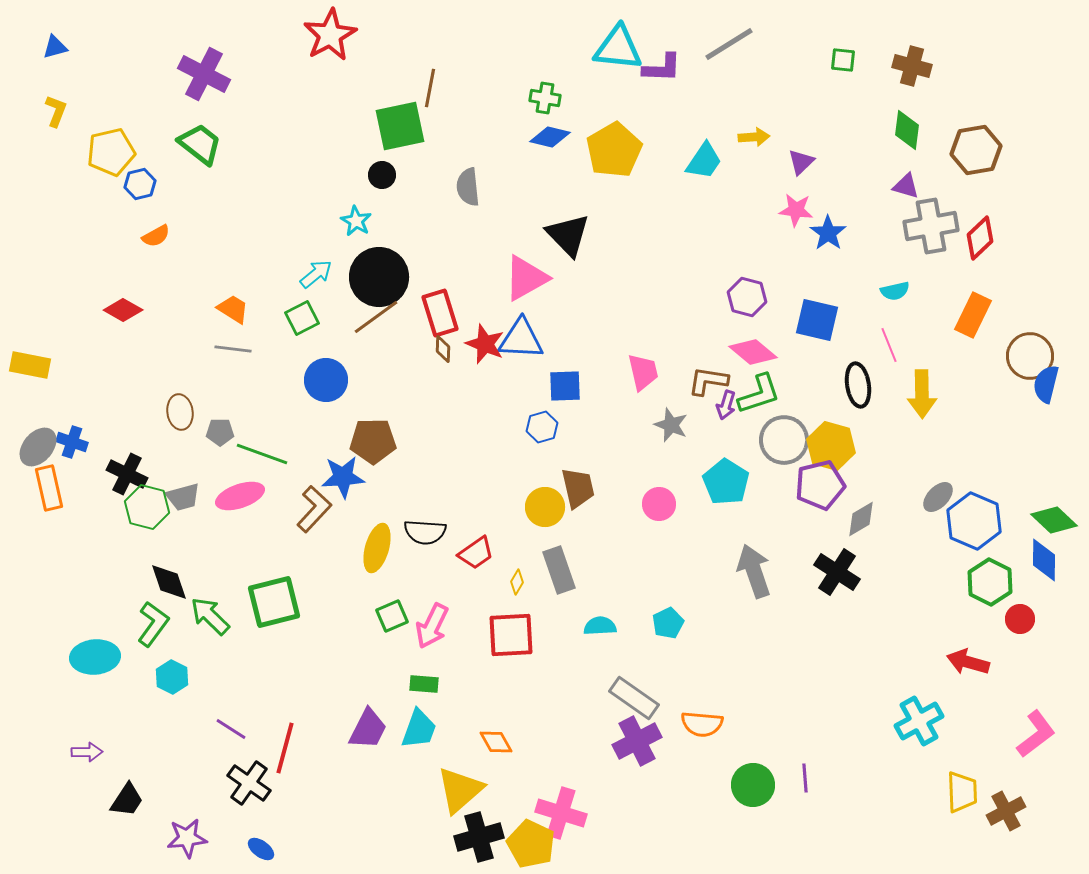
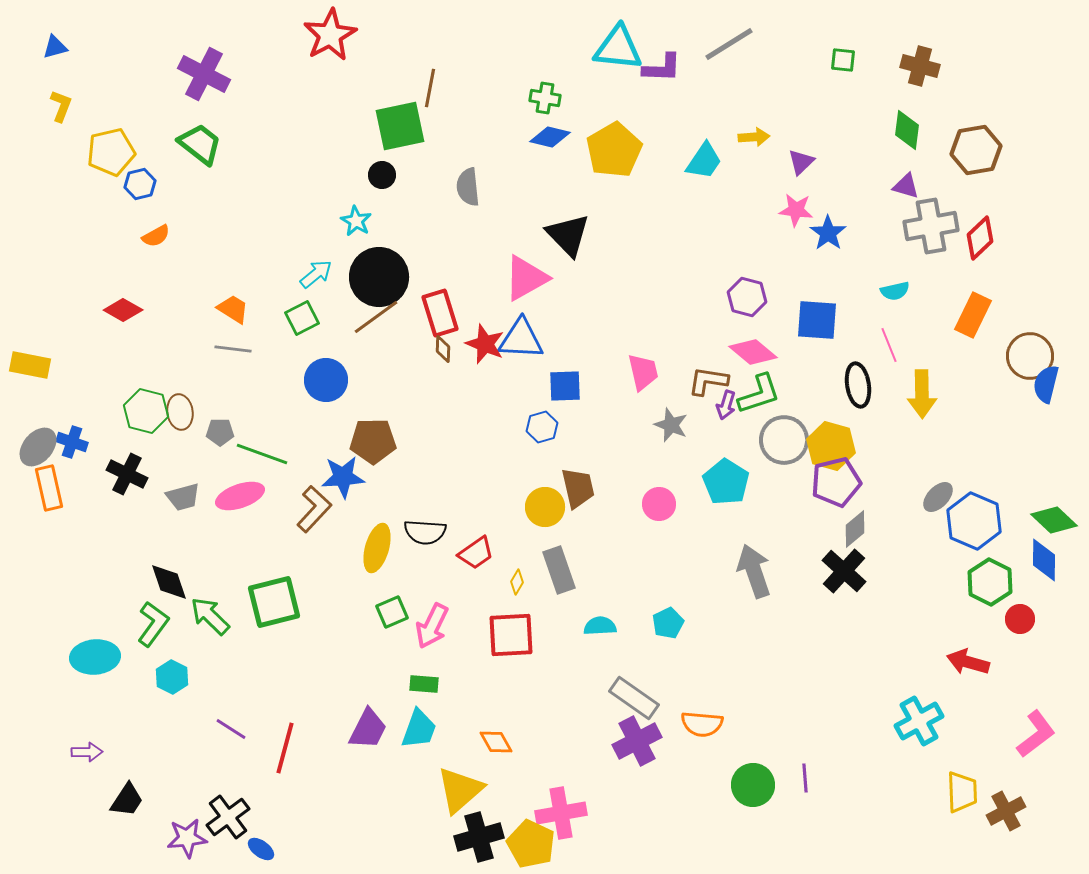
brown cross at (912, 66): moved 8 px right
yellow L-shape at (56, 111): moved 5 px right, 5 px up
blue square at (817, 320): rotated 9 degrees counterclockwise
purple pentagon at (820, 485): moved 16 px right, 3 px up
green hexagon at (147, 507): moved 1 px left, 96 px up
gray diamond at (861, 519): moved 6 px left, 10 px down; rotated 9 degrees counterclockwise
black cross at (837, 572): moved 7 px right, 1 px up; rotated 9 degrees clockwise
green square at (392, 616): moved 4 px up
black cross at (249, 783): moved 21 px left, 34 px down; rotated 18 degrees clockwise
pink cross at (561, 813): rotated 27 degrees counterclockwise
